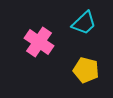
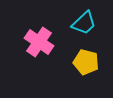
yellow pentagon: moved 8 px up
